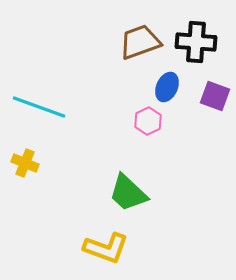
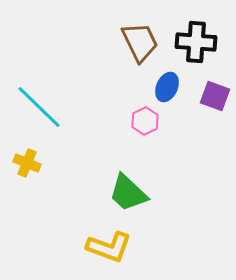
brown trapezoid: rotated 84 degrees clockwise
cyan line: rotated 24 degrees clockwise
pink hexagon: moved 3 px left
yellow cross: moved 2 px right
yellow L-shape: moved 3 px right, 1 px up
